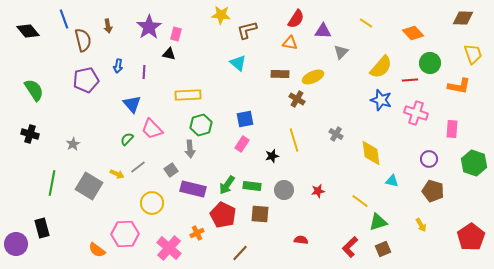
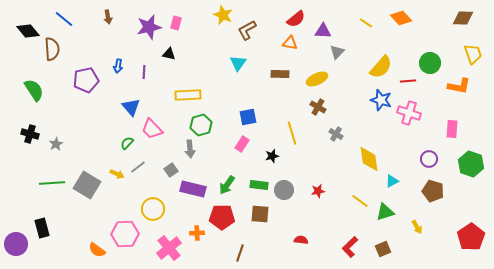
yellow star at (221, 15): moved 2 px right; rotated 18 degrees clockwise
blue line at (64, 19): rotated 30 degrees counterclockwise
red semicircle at (296, 19): rotated 18 degrees clockwise
brown arrow at (108, 26): moved 9 px up
purple star at (149, 27): rotated 20 degrees clockwise
brown L-shape at (247, 30): rotated 15 degrees counterclockwise
orange diamond at (413, 33): moved 12 px left, 15 px up
pink rectangle at (176, 34): moved 11 px up
brown semicircle at (83, 40): moved 31 px left, 9 px down; rotated 10 degrees clockwise
gray triangle at (341, 52): moved 4 px left
cyan triangle at (238, 63): rotated 24 degrees clockwise
yellow ellipse at (313, 77): moved 4 px right, 2 px down
red line at (410, 80): moved 2 px left, 1 px down
brown cross at (297, 99): moved 21 px right, 8 px down
blue triangle at (132, 104): moved 1 px left, 3 px down
pink cross at (416, 113): moved 7 px left
blue square at (245, 119): moved 3 px right, 2 px up
green semicircle at (127, 139): moved 4 px down
yellow line at (294, 140): moved 2 px left, 7 px up
gray star at (73, 144): moved 17 px left
yellow diamond at (371, 153): moved 2 px left, 6 px down
green hexagon at (474, 163): moved 3 px left, 1 px down
cyan triangle at (392, 181): rotated 40 degrees counterclockwise
green line at (52, 183): rotated 75 degrees clockwise
gray square at (89, 186): moved 2 px left, 1 px up
green rectangle at (252, 186): moved 7 px right, 1 px up
yellow circle at (152, 203): moved 1 px right, 6 px down
red pentagon at (223, 215): moved 1 px left, 2 px down; rotated 25 degrees counterclockwise
green triangle at (378, 222): moved 7 px right, 10 px up
yellow arrow at (421, 225): moved 4 px left, 2 px down
orange cross at (197, 233): rotated 24 degrees clockwise
pink cross at (169, 248): rotated 10 degrees clockwise
brown line at (240, 253): rotated 24 degrees counterclockwise
